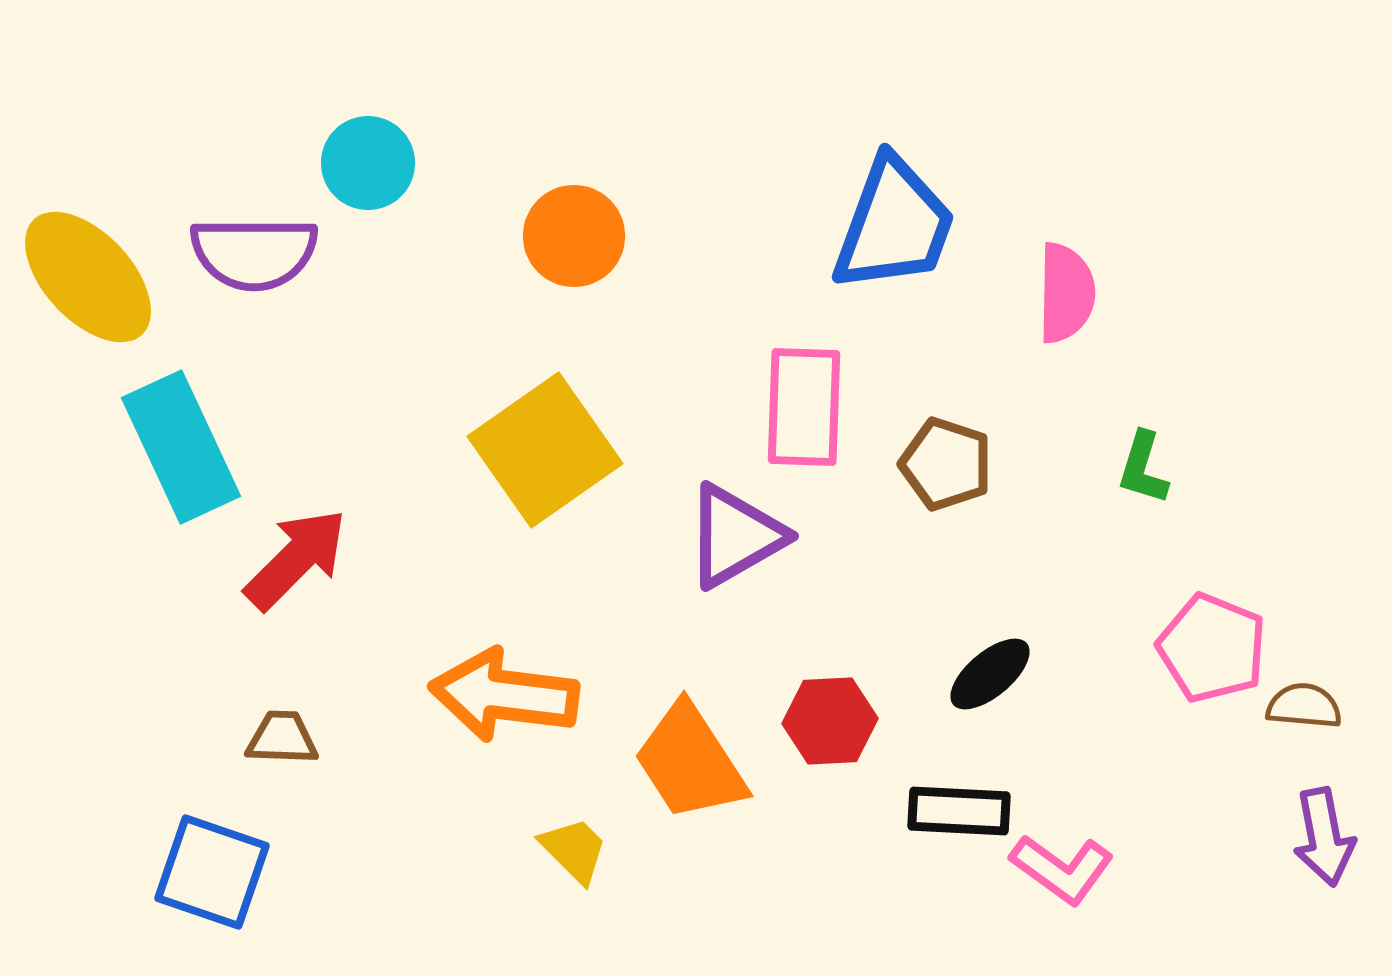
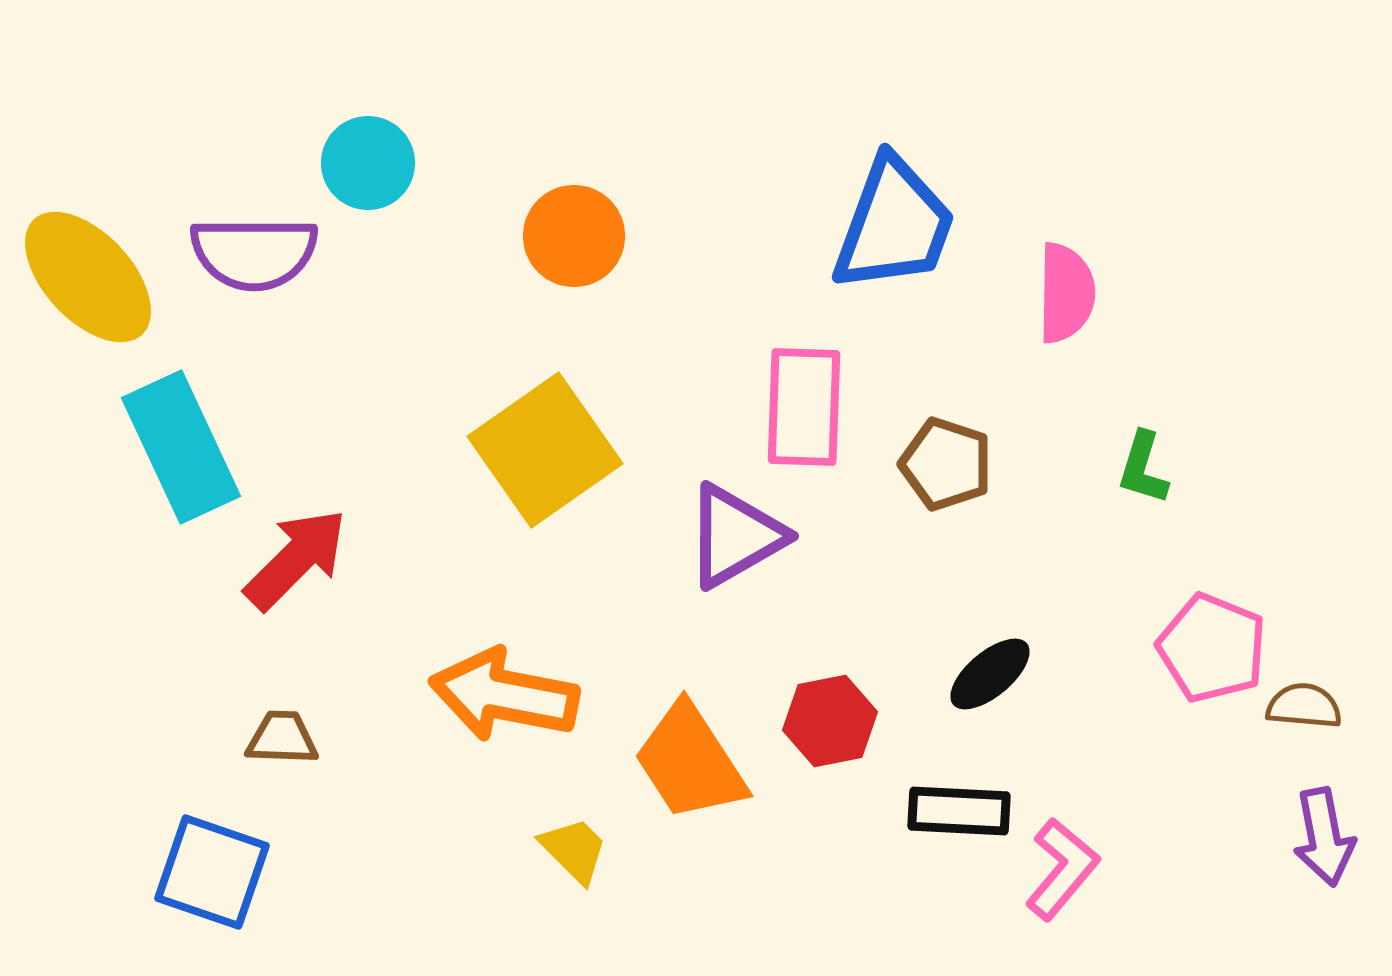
orange arrow: rotated 4 degrees clockwise
red hexagon: rotated 8 degrees counterclockwise
pink L-shape: rotated 86 degrees counterclockwise
